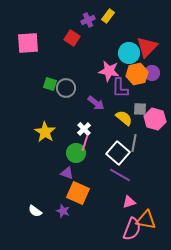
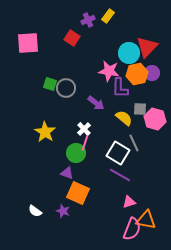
gray line: rotated 36 degrees counterclockwise
white square: rotated 10 degrees counterclockwise
